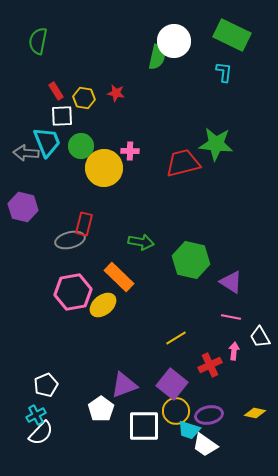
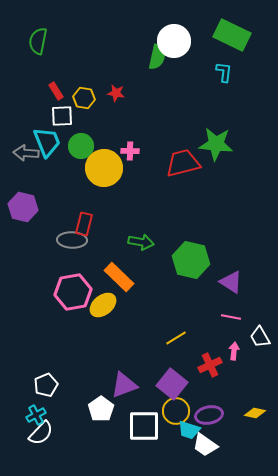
gray ellipse at (70, 240): moved 2 px right; rotated 16 degrees clockwise
